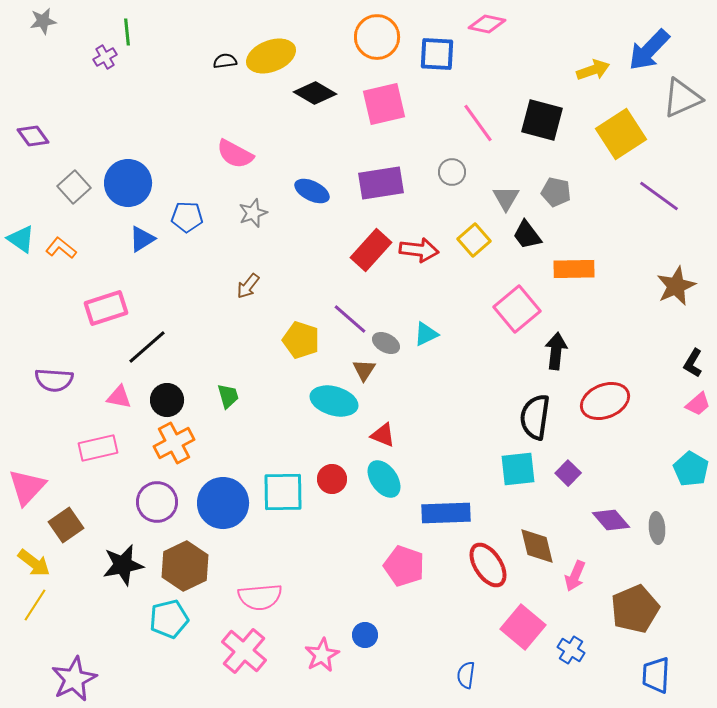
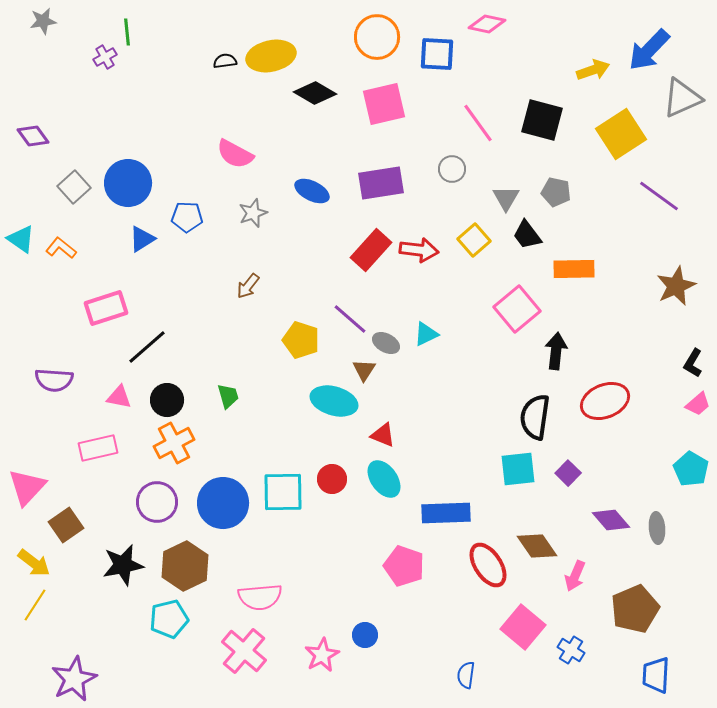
yellow ellipse at (271, 56): rotated 9 degrees clockwise
gray circle at (452, 172): moved 3 px up
brown diamond at (537, 546): rotated 21 degrees counterclockwise
